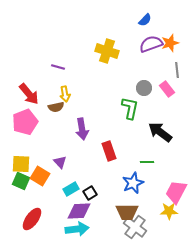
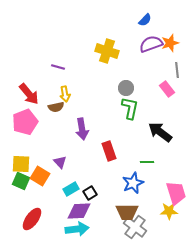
gray circle: moved 18 px left
pink trapezoid: moved 1 px down; rotated 135 degrees clockwise
